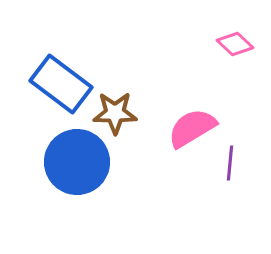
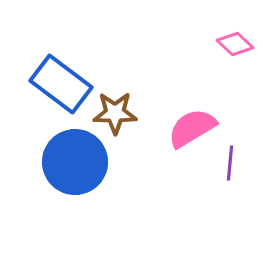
blue circle: moved 2 px left
